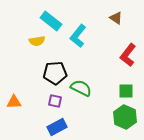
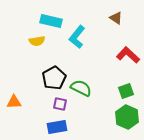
cyan rectangle: rotated 25 degrees counterclockwise
cyan L-shape: moved 1 px left, 1 px down
red L-shape: rotated 95 degrees clockwise
black pentagon: moved 1 px left, 5 px down; rotated 25 degrees counterclockwise
green square: rotated 21 degrees counterclockwise
purple square: moved 5 px right, 3 px down
green hexagon: moved 2 px right
blue rectangle: rotated 18 degrees clockwise
